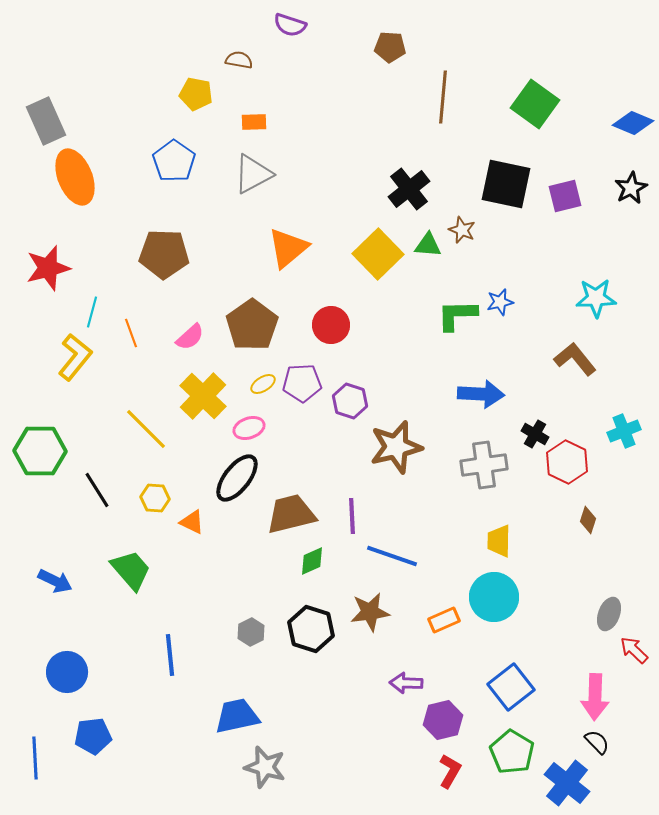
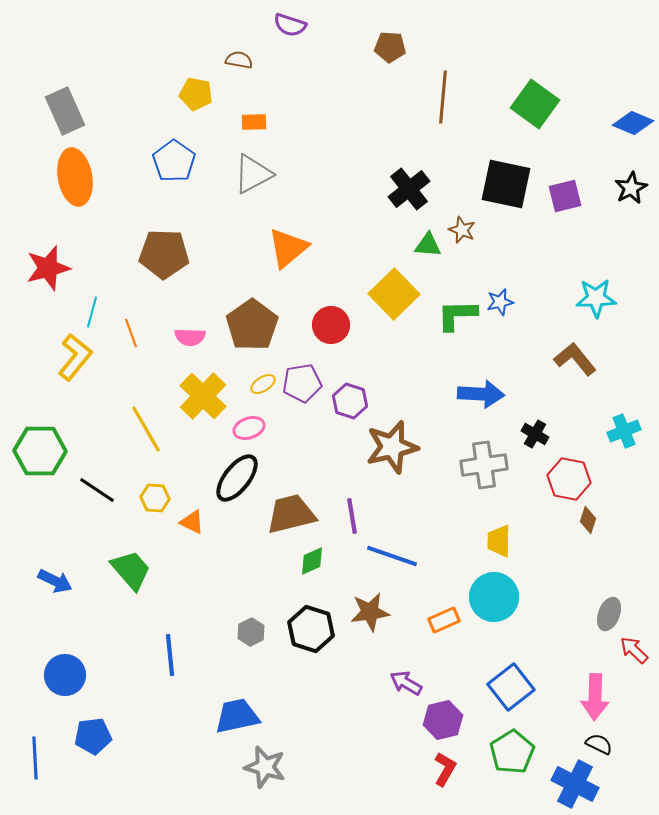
gray rectangle at (46, 121): moved 19 px right, 10 px up
orange ellipse at (75, 177): rotated 12 degrees clockwise
yellow square at (378, 254): moved 16 px right, 40 px down
pink semicircle at (190, 337): rotated 44 degrees clockwise
purple pentagon at (302, 383): rotated 6 degrees counterclockwise
yellow line at (146, 429): rotated 15 degrees clockwise
brown star at (396, 447): moved 4 px left
red hexagon at (567, 462): moved 2 px right, 17 px down; rotated 15 degrees counterclockwise
black line at (97, 490): rotated 24 degrees counterclockwise
purple line at (352, 516): rotated 6 degrees counterclockwise
blue circle at (67, 672): moved 2 px left, 3 px down
purple arrow at (406, 683): rotated 28 degrees clockwise
black semicircle at (597, 742): moved 2 px right, 2 px down; rotated 20 degrees counterclockwise
green pentagon at (512, 752): rotated 9 degrees clockwise
red L-shape at (450, 771): moved 5 px left, 2 px up
blue cross at (567, 783): moved 8 px right, 1 px down; rotated 12 degrees counterclockwise
